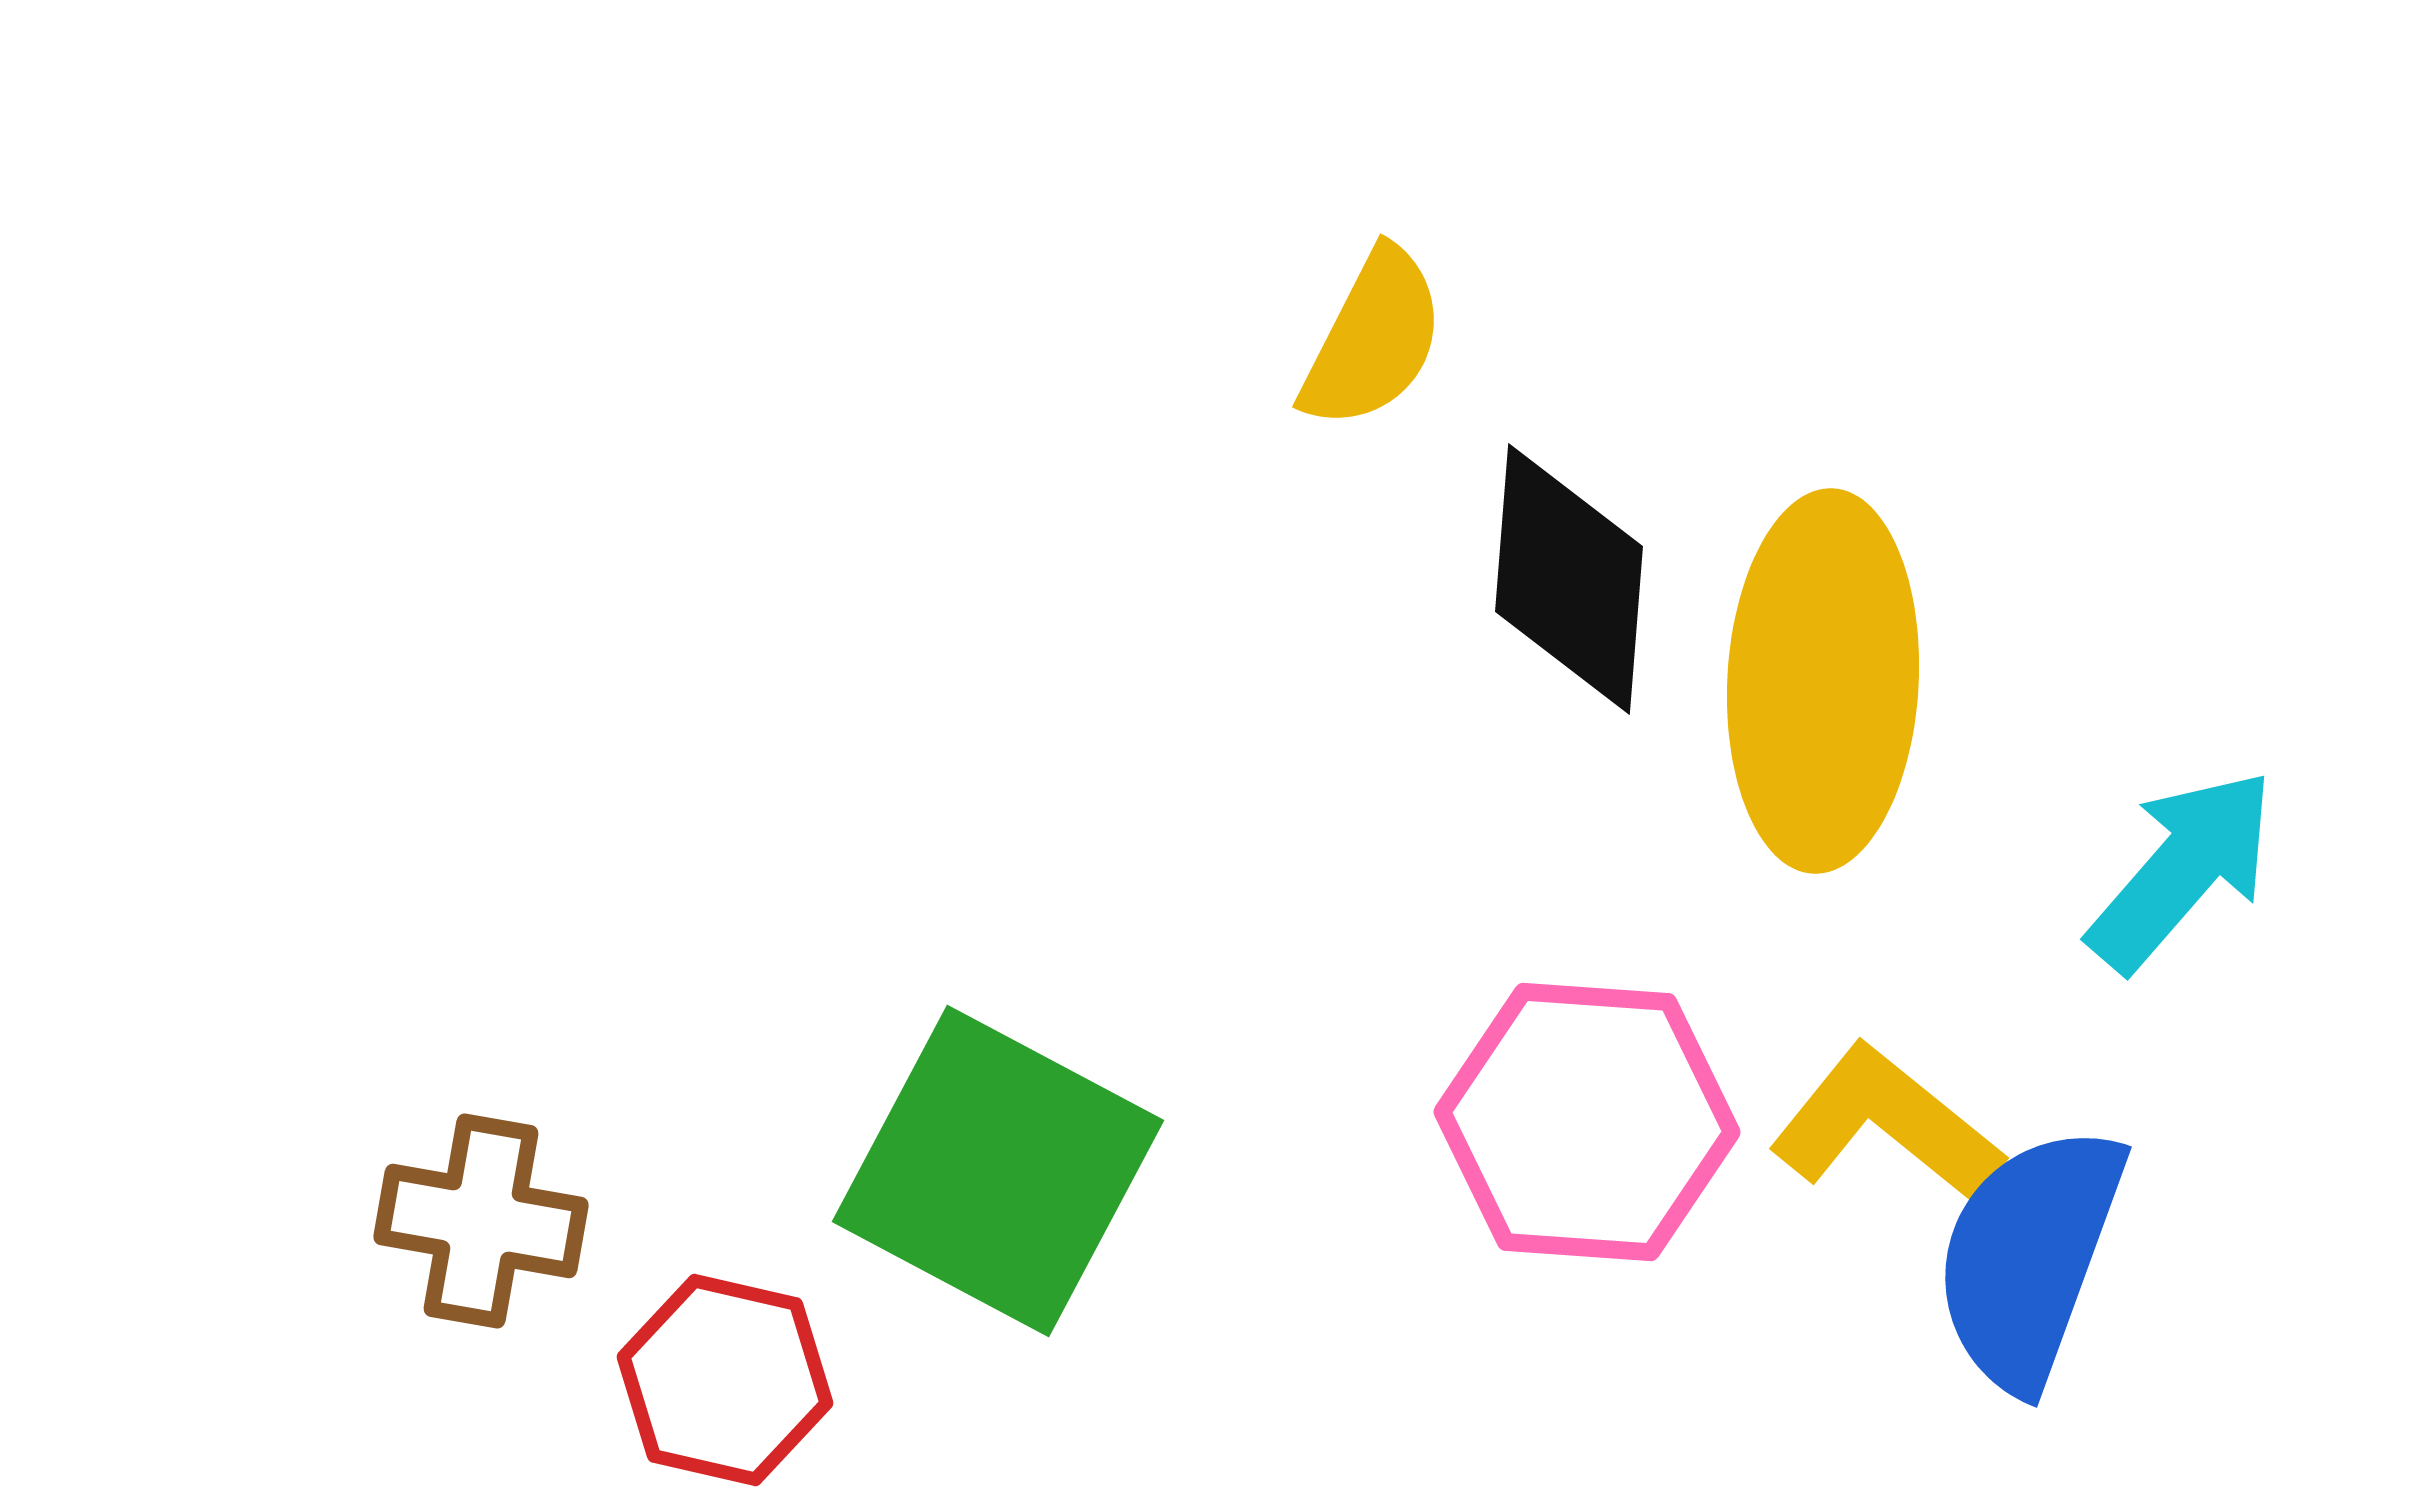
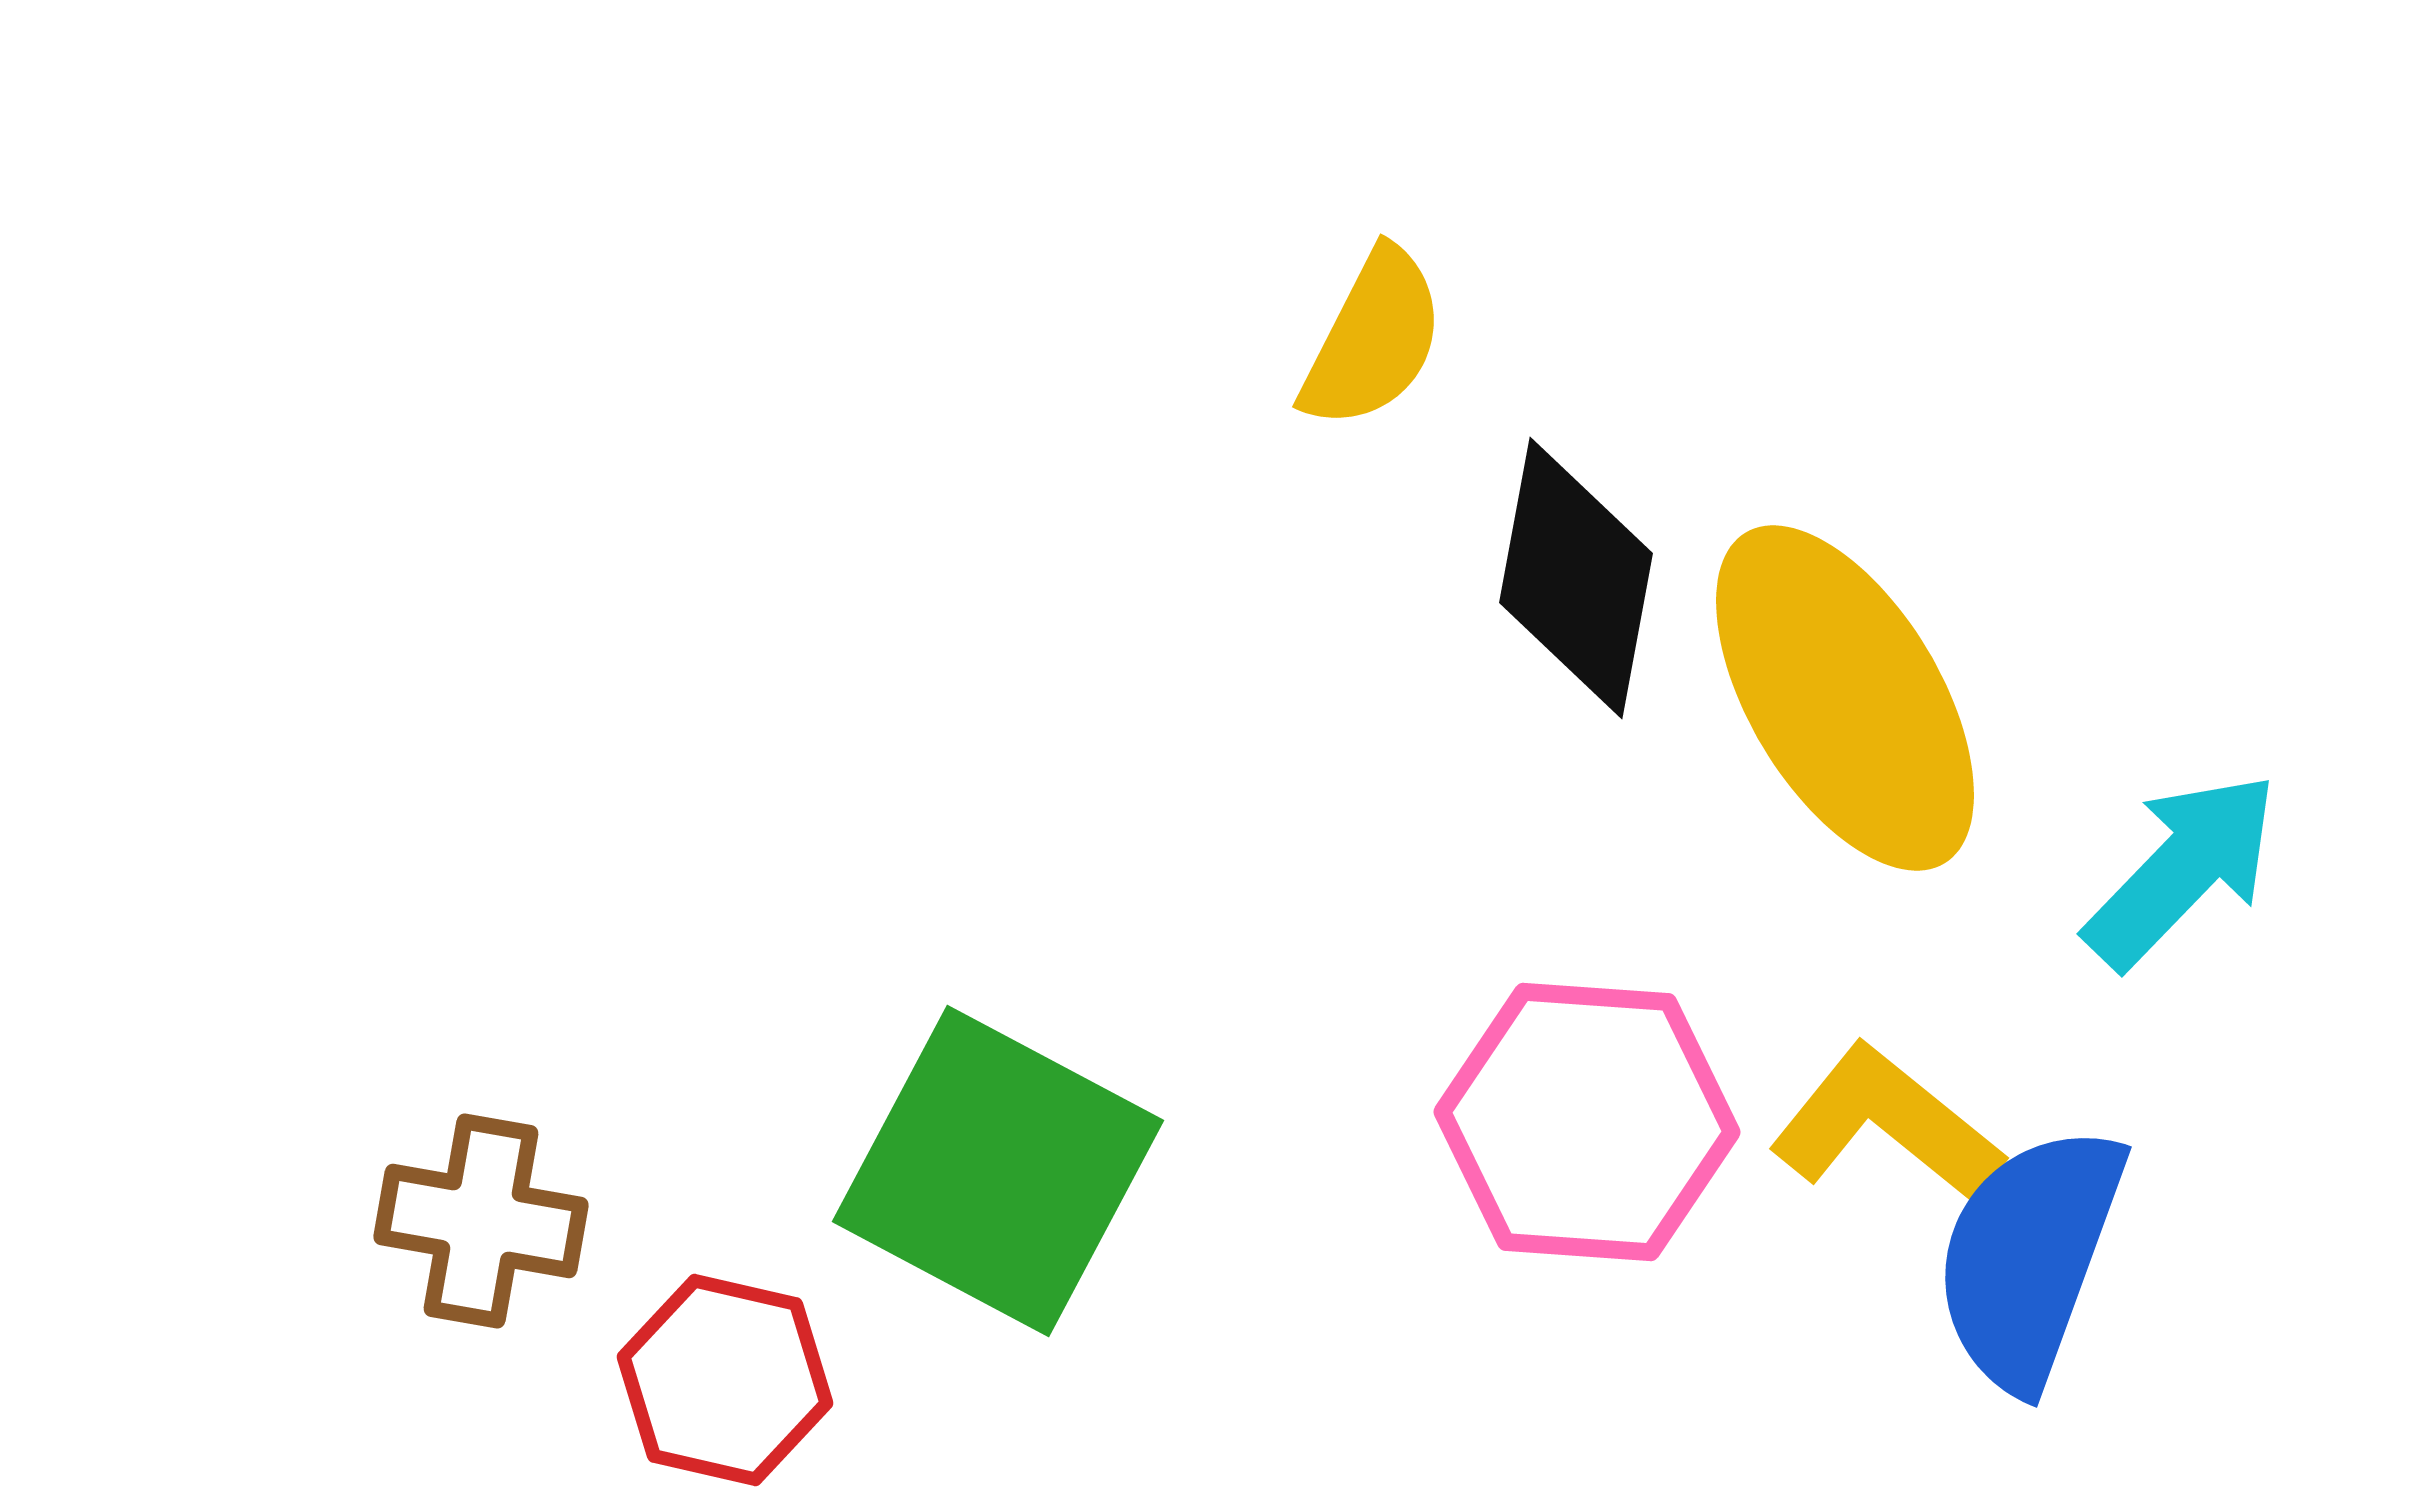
black diamond: moved 7 px right, 1 px up; rotated 6 degrees clockwise
yellow ellipse: moved 22 px right, 17 px down; rotated 34 degrees counterclockwise
cyan arrow: rotated 3 degrees clockwise
